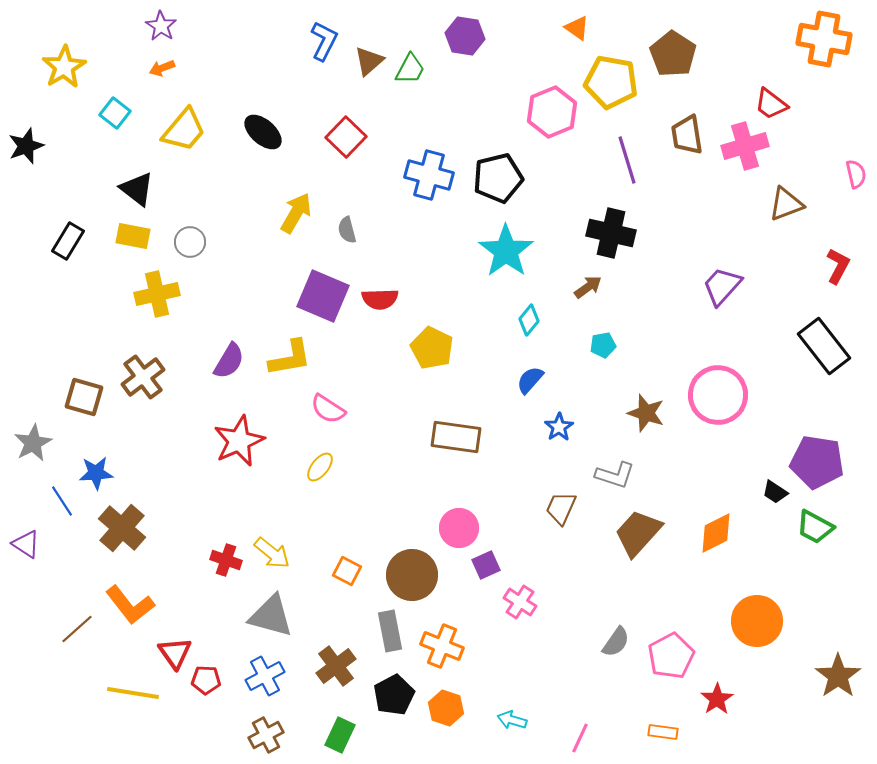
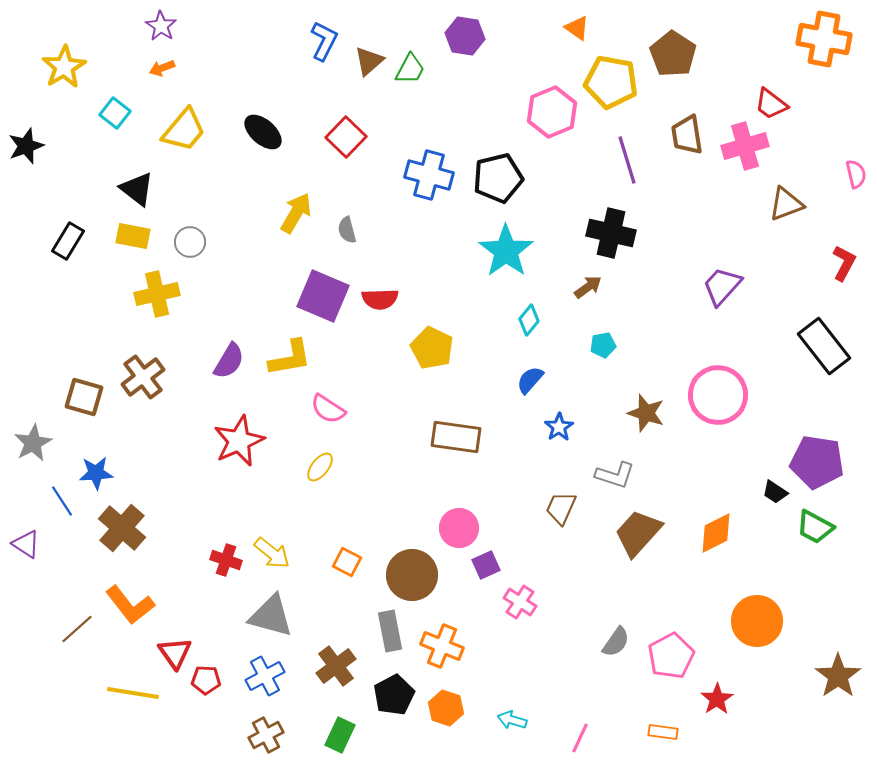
red L-shape at (838, 266): moved 6 px right, 3 px up
orange square at (347, 571): moved 9 px up
